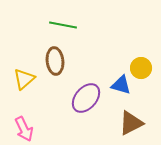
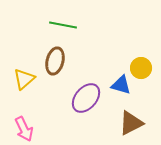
brown ellipse: rotated 20 degrees clockwise
